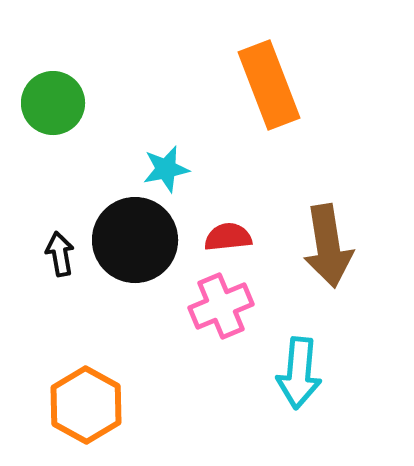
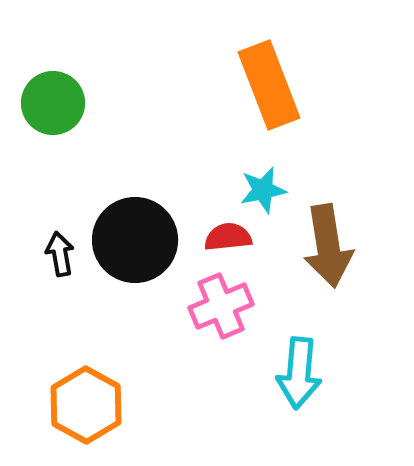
cyan star: moved 97 px right, 21 px down
